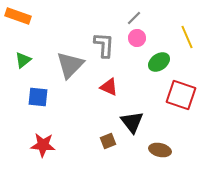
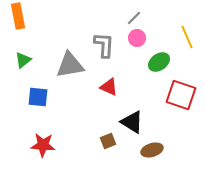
orange rectangle: rotated 60 degrees clockwise
gray triangle: rotated 36 degrees clockwise
black triangle: rotated 20 degrees counterclockwise
brown ellipse: moved 8 px left; rotated 30 degrees counterclockwise
